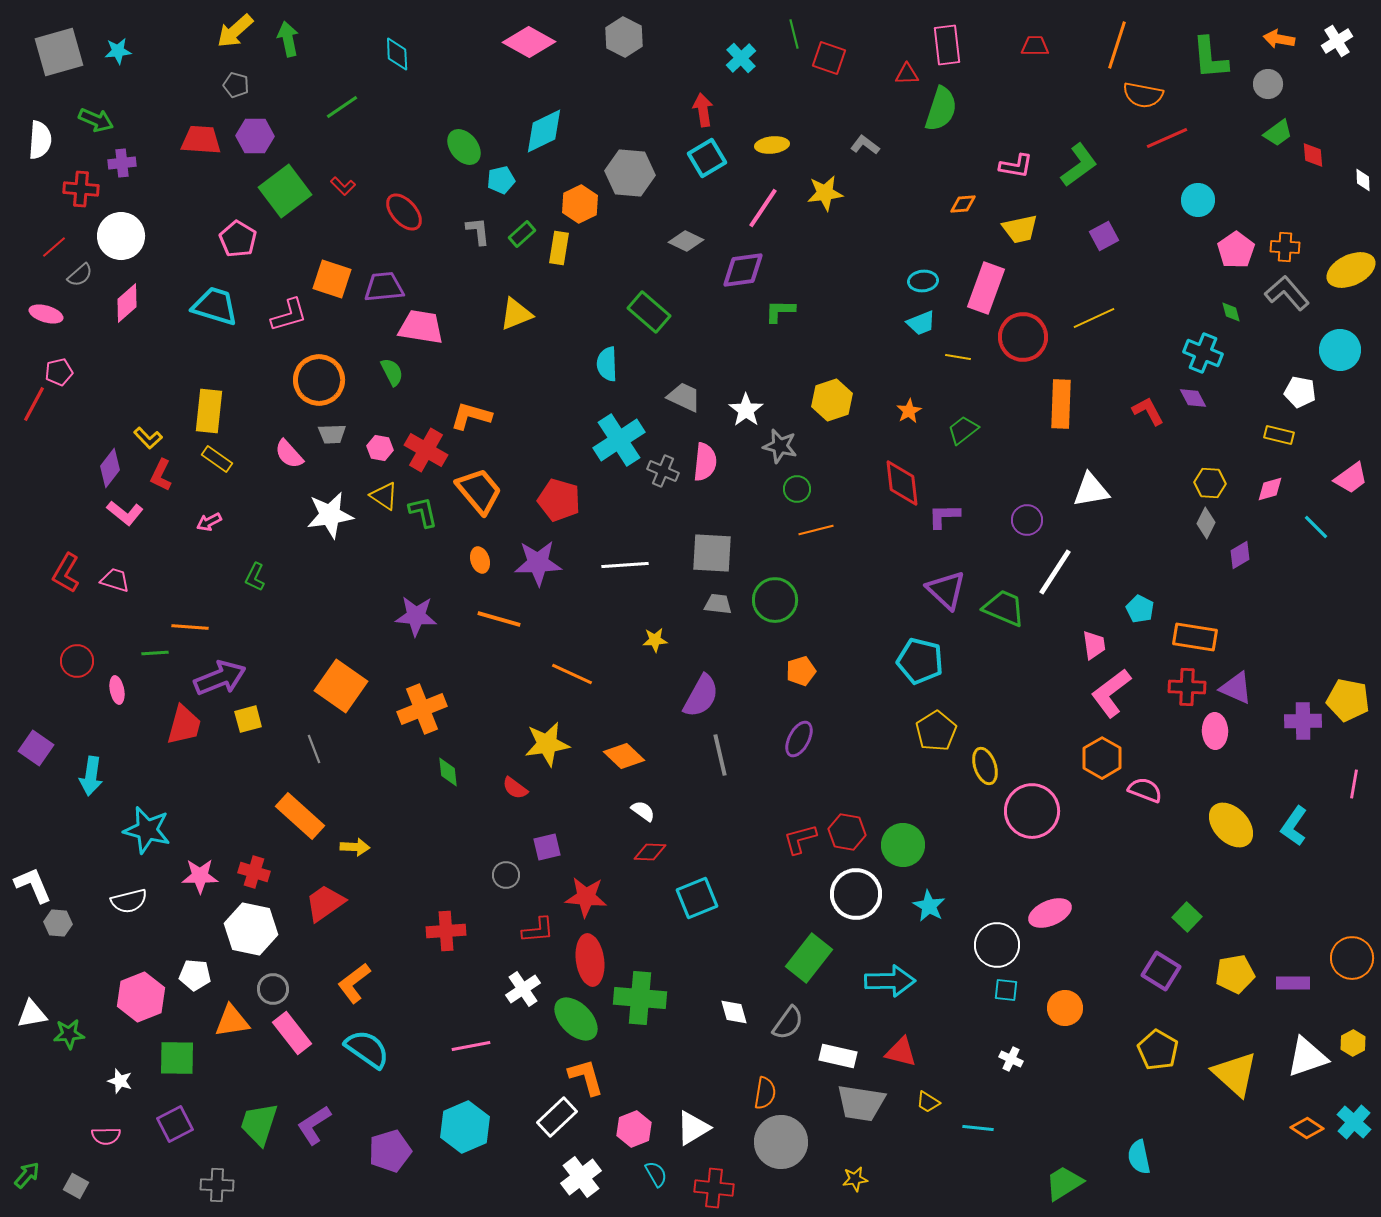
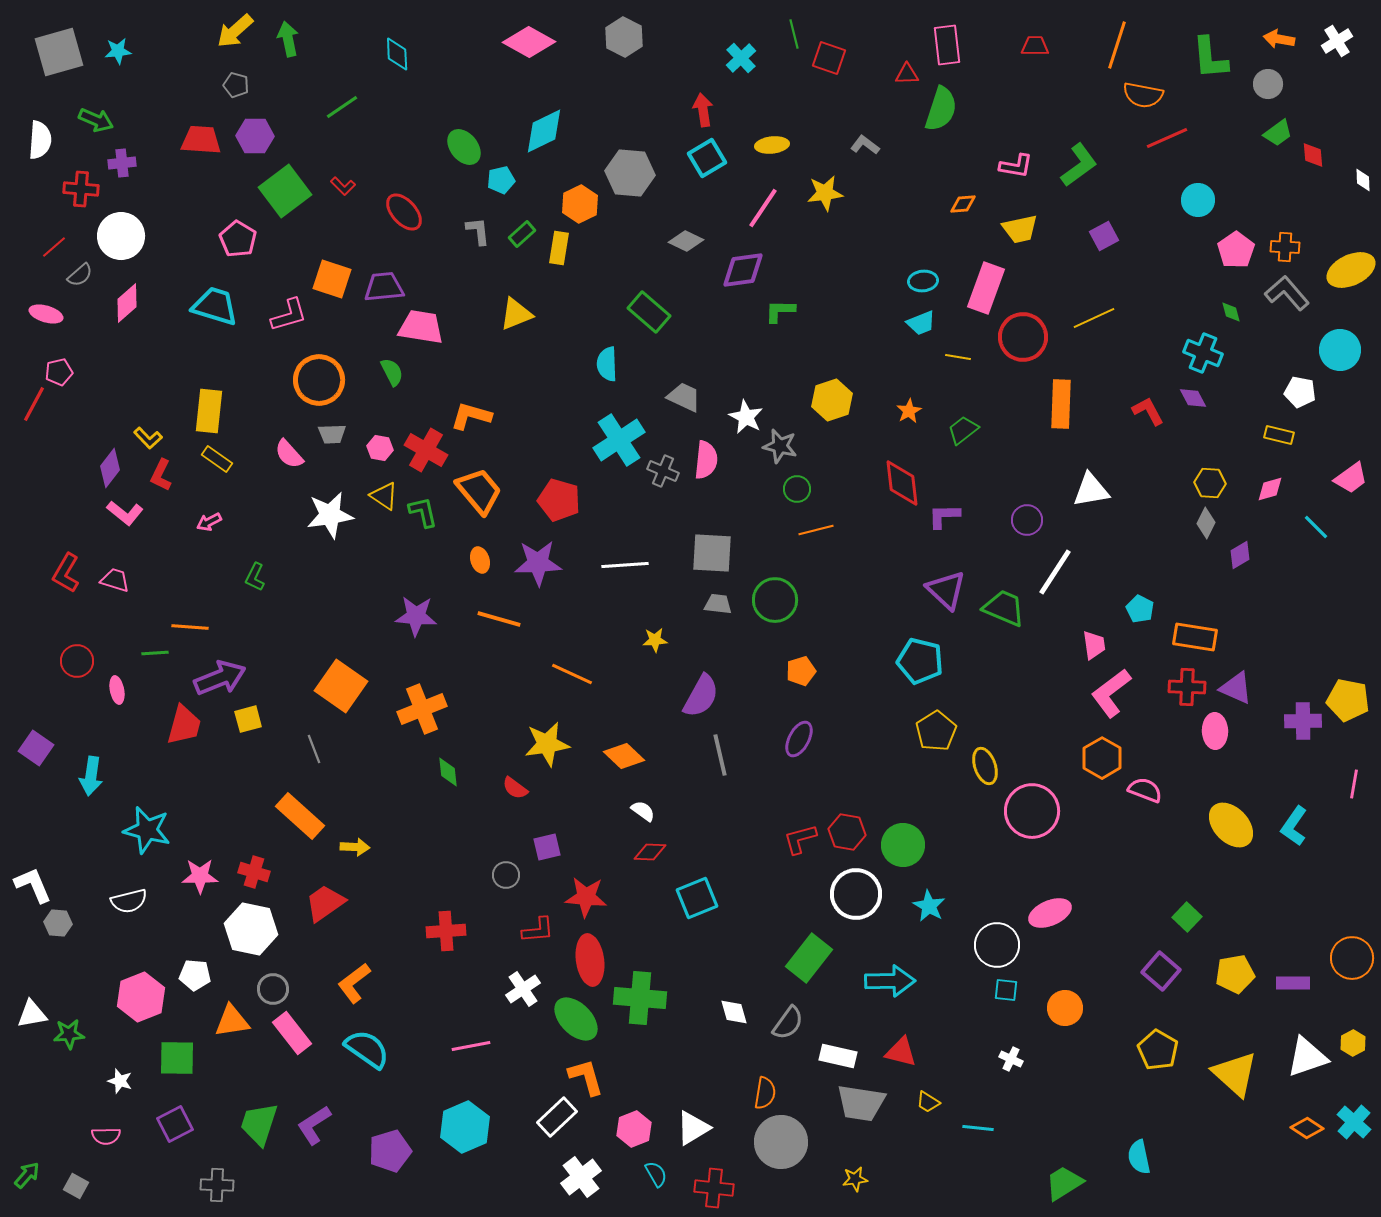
white star at (746, 410): moved 7 px down; rotated 8 degrees counterclockwise
pink semicircle at (705, 462): moved 1 px right, 2 px up
purple square at (1161, 971): rotated 9 degrees clockwise
